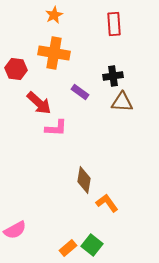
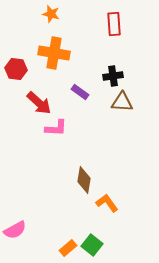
orange star: moved 3 px left, 1 px up; rotated 30 degrees counterclockwise
